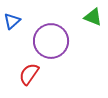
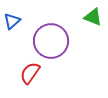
red semicircle: moved 1 px right, 1 px up
